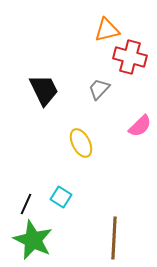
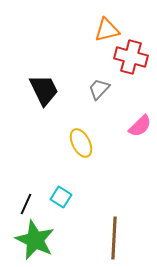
red cross: moved 1 px right
green star: moved 2 px right
